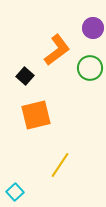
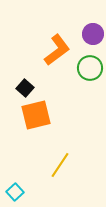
purple circle: moved 6 px down
black square: moved 12 px down
